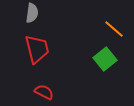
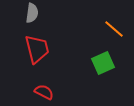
green square: moved 2 px left, 4 px down; rotated 15 degrees clockwise
